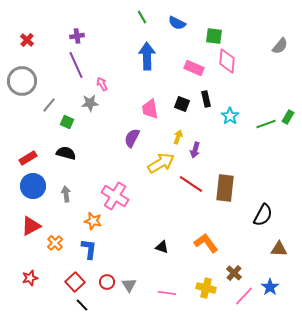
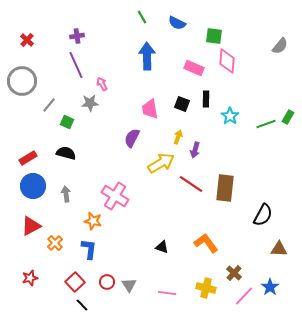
black rectangle at (206, 99): rotated 14 degrees clockwise
